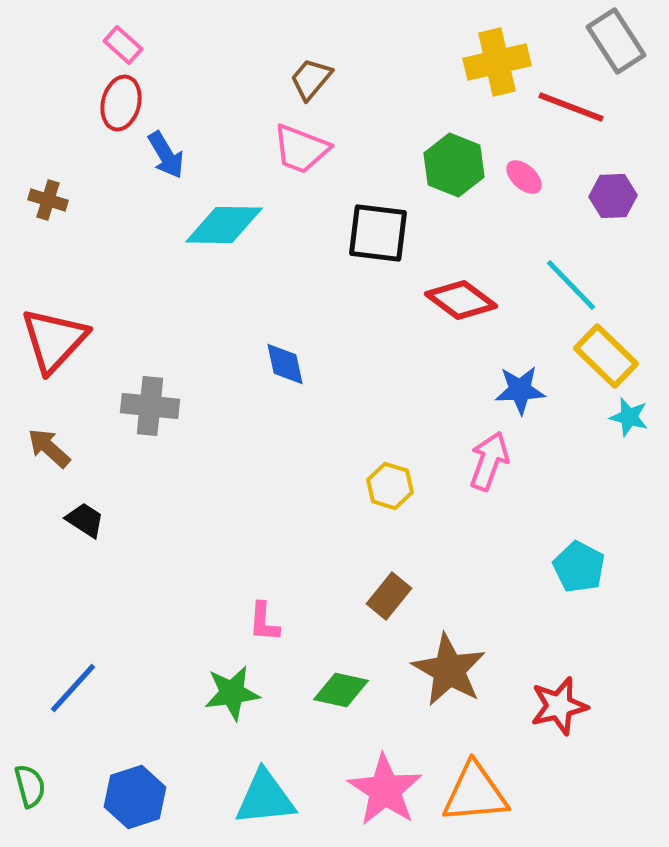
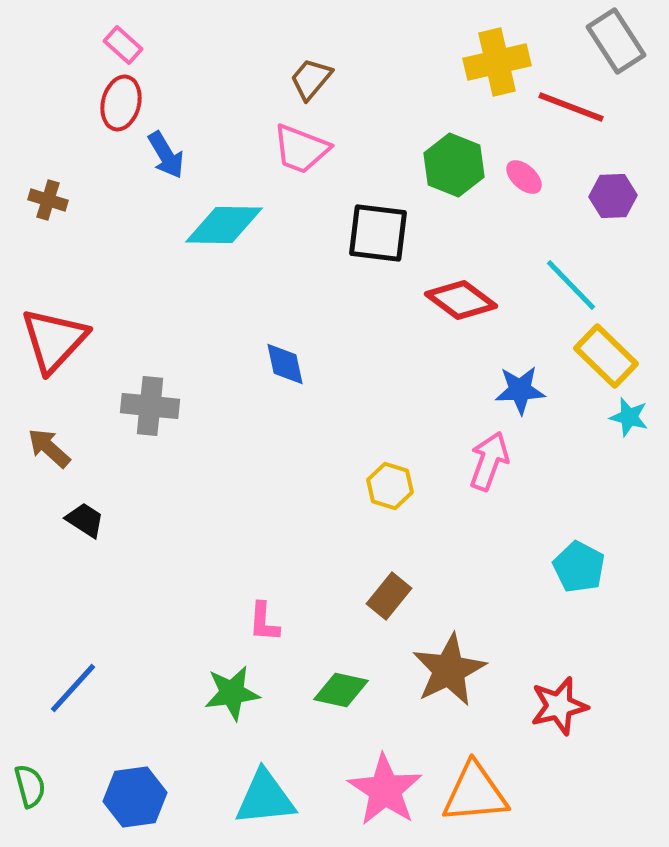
brown star: rotated 16 degrees clockwise
blue hexagon: rotated 10 degrees clockwise
